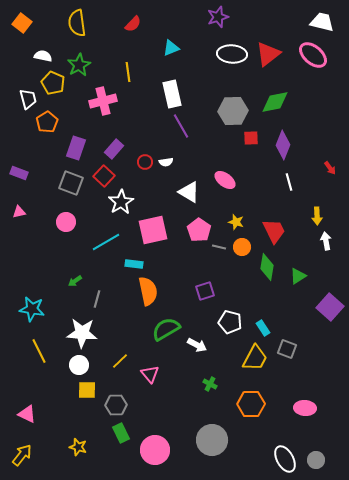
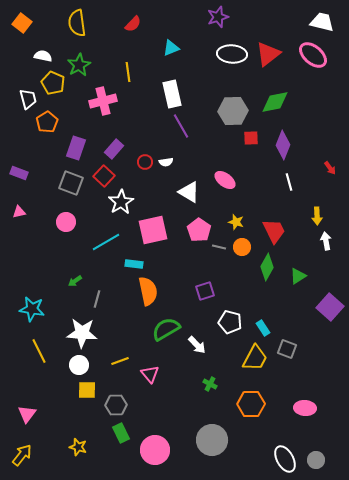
green diamond at (267, 267): rotated 20 degrees clockwise
white arrow at (197, 345): rotated 18 degrees clockwise
yellow line at (120, 361): rotated 24 degrees clockwise
pink triangle at (27, 414): rotated 42 degrees clockwise
